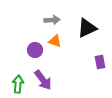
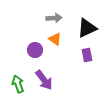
gray arrow: moved 2 px right, 2 px up
orange triangle: moved 2 px up; rotated 16 degrees clockwise
purple rectangle: moved 13 px left, 7 px up
purple arrow: moved 1 px right
green arrow: rotated 24 degrees counterclockwise
